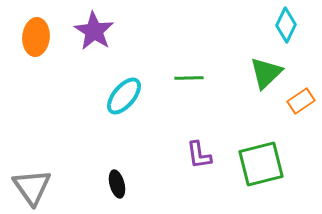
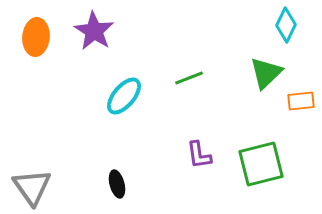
green line: rotated 20 degrees counterclockwise
orange rectangle: rotated 28 degrees clockwise
